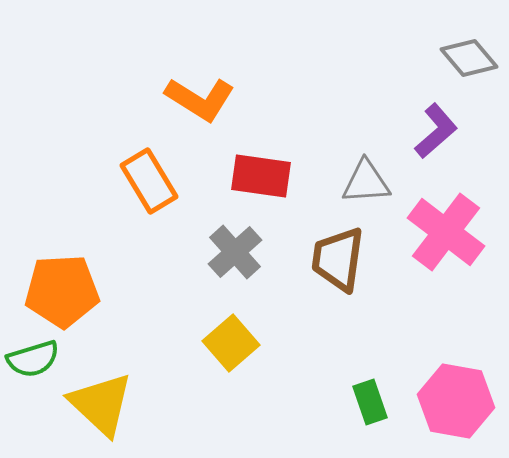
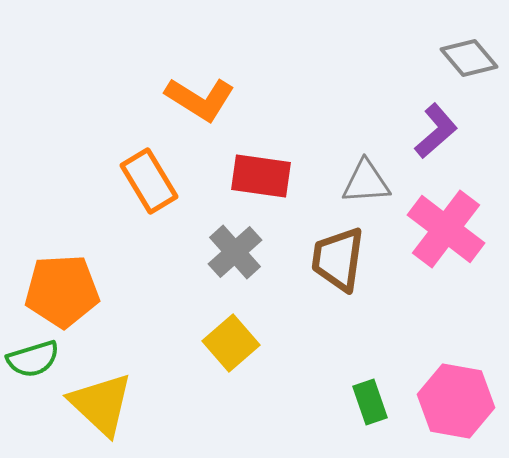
pink cross: moved 3 px up
